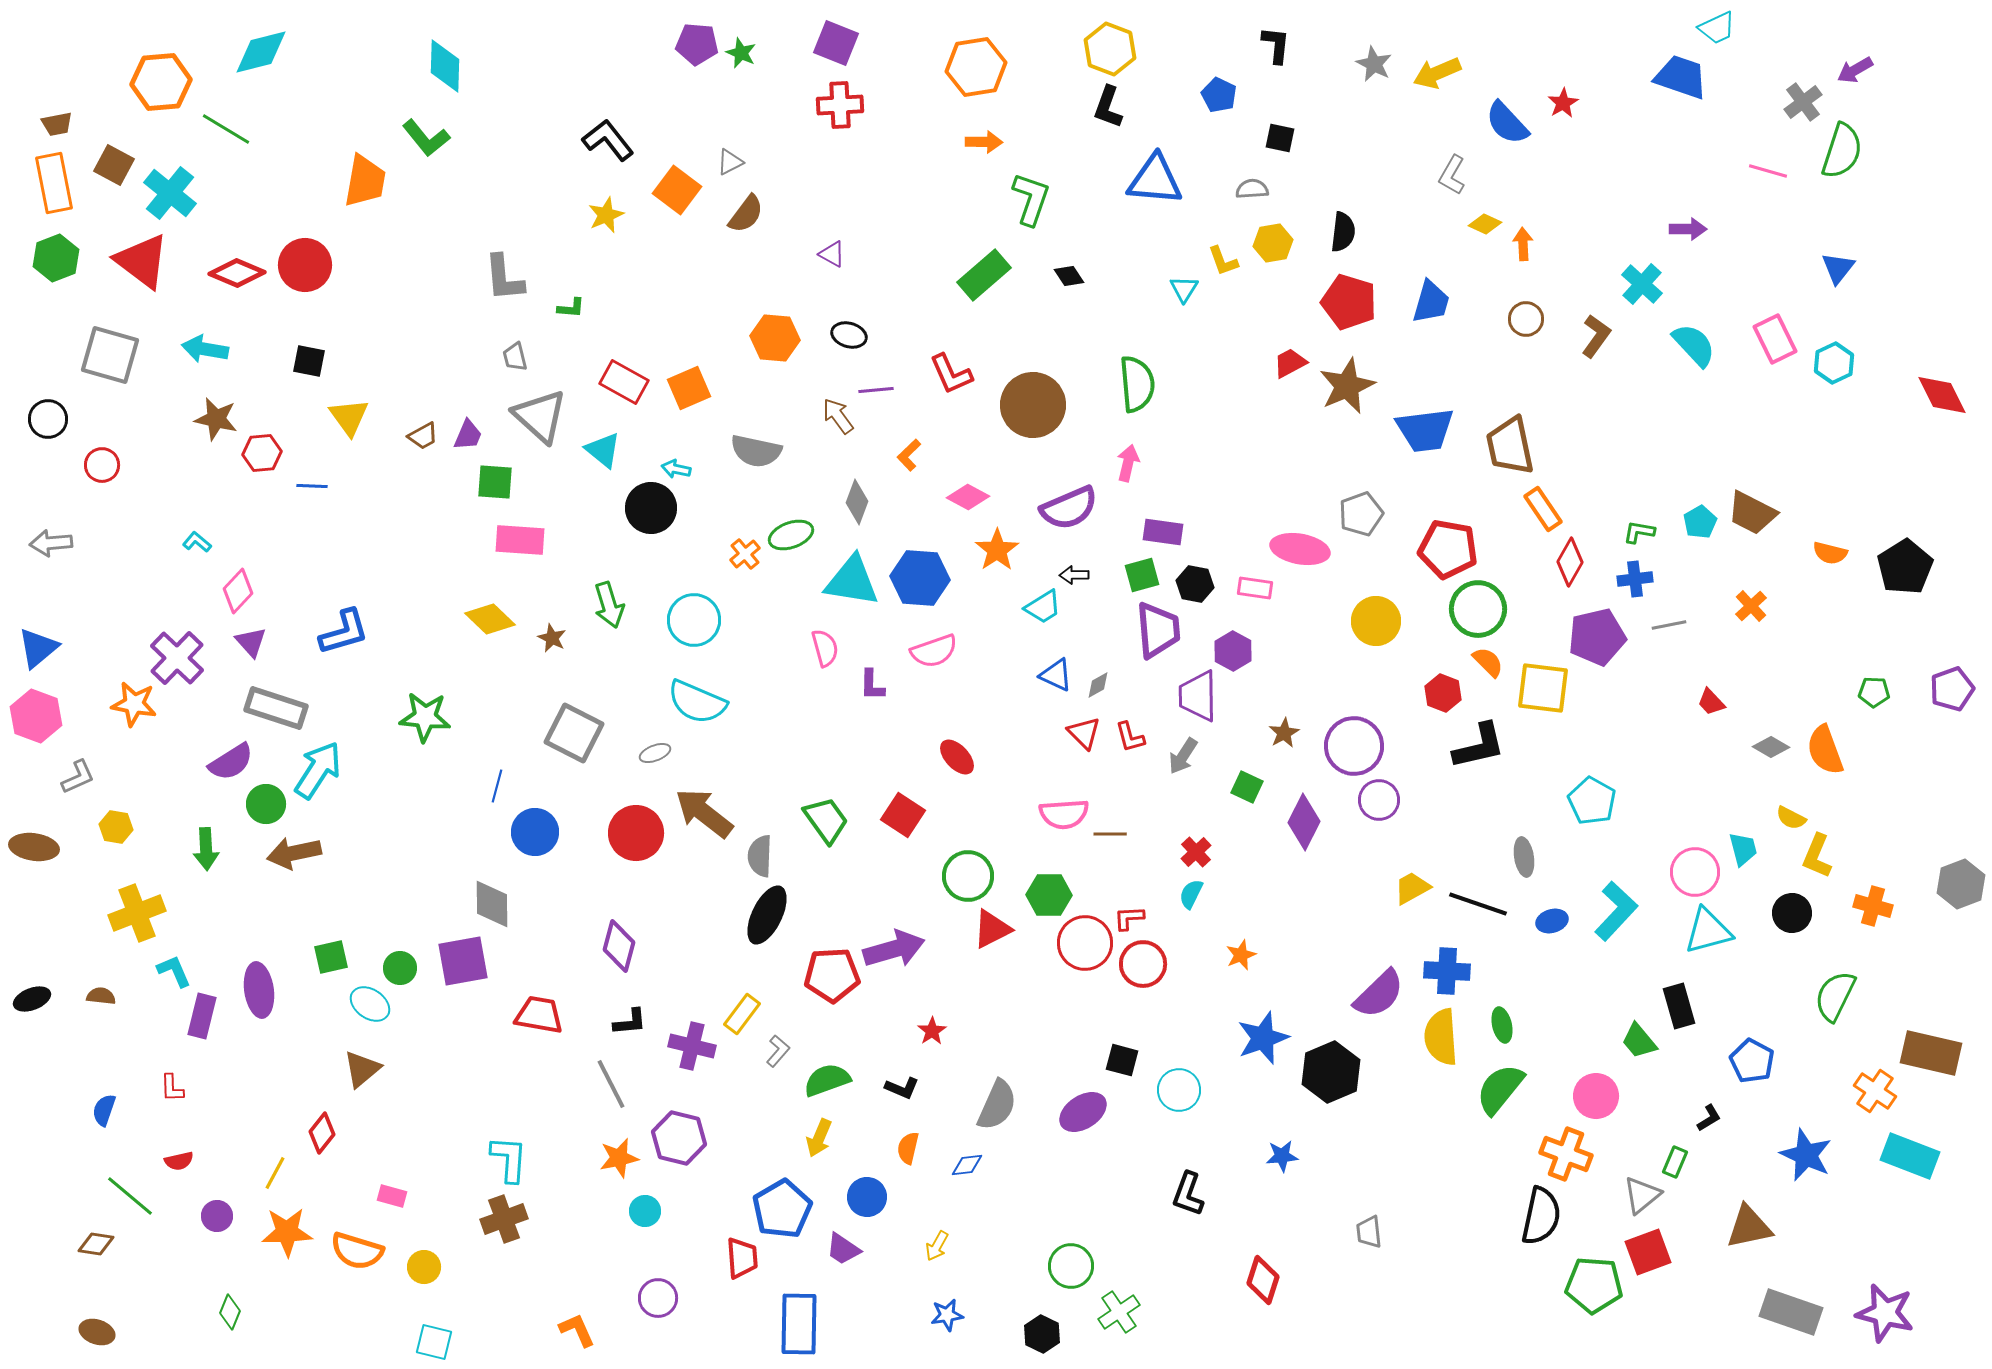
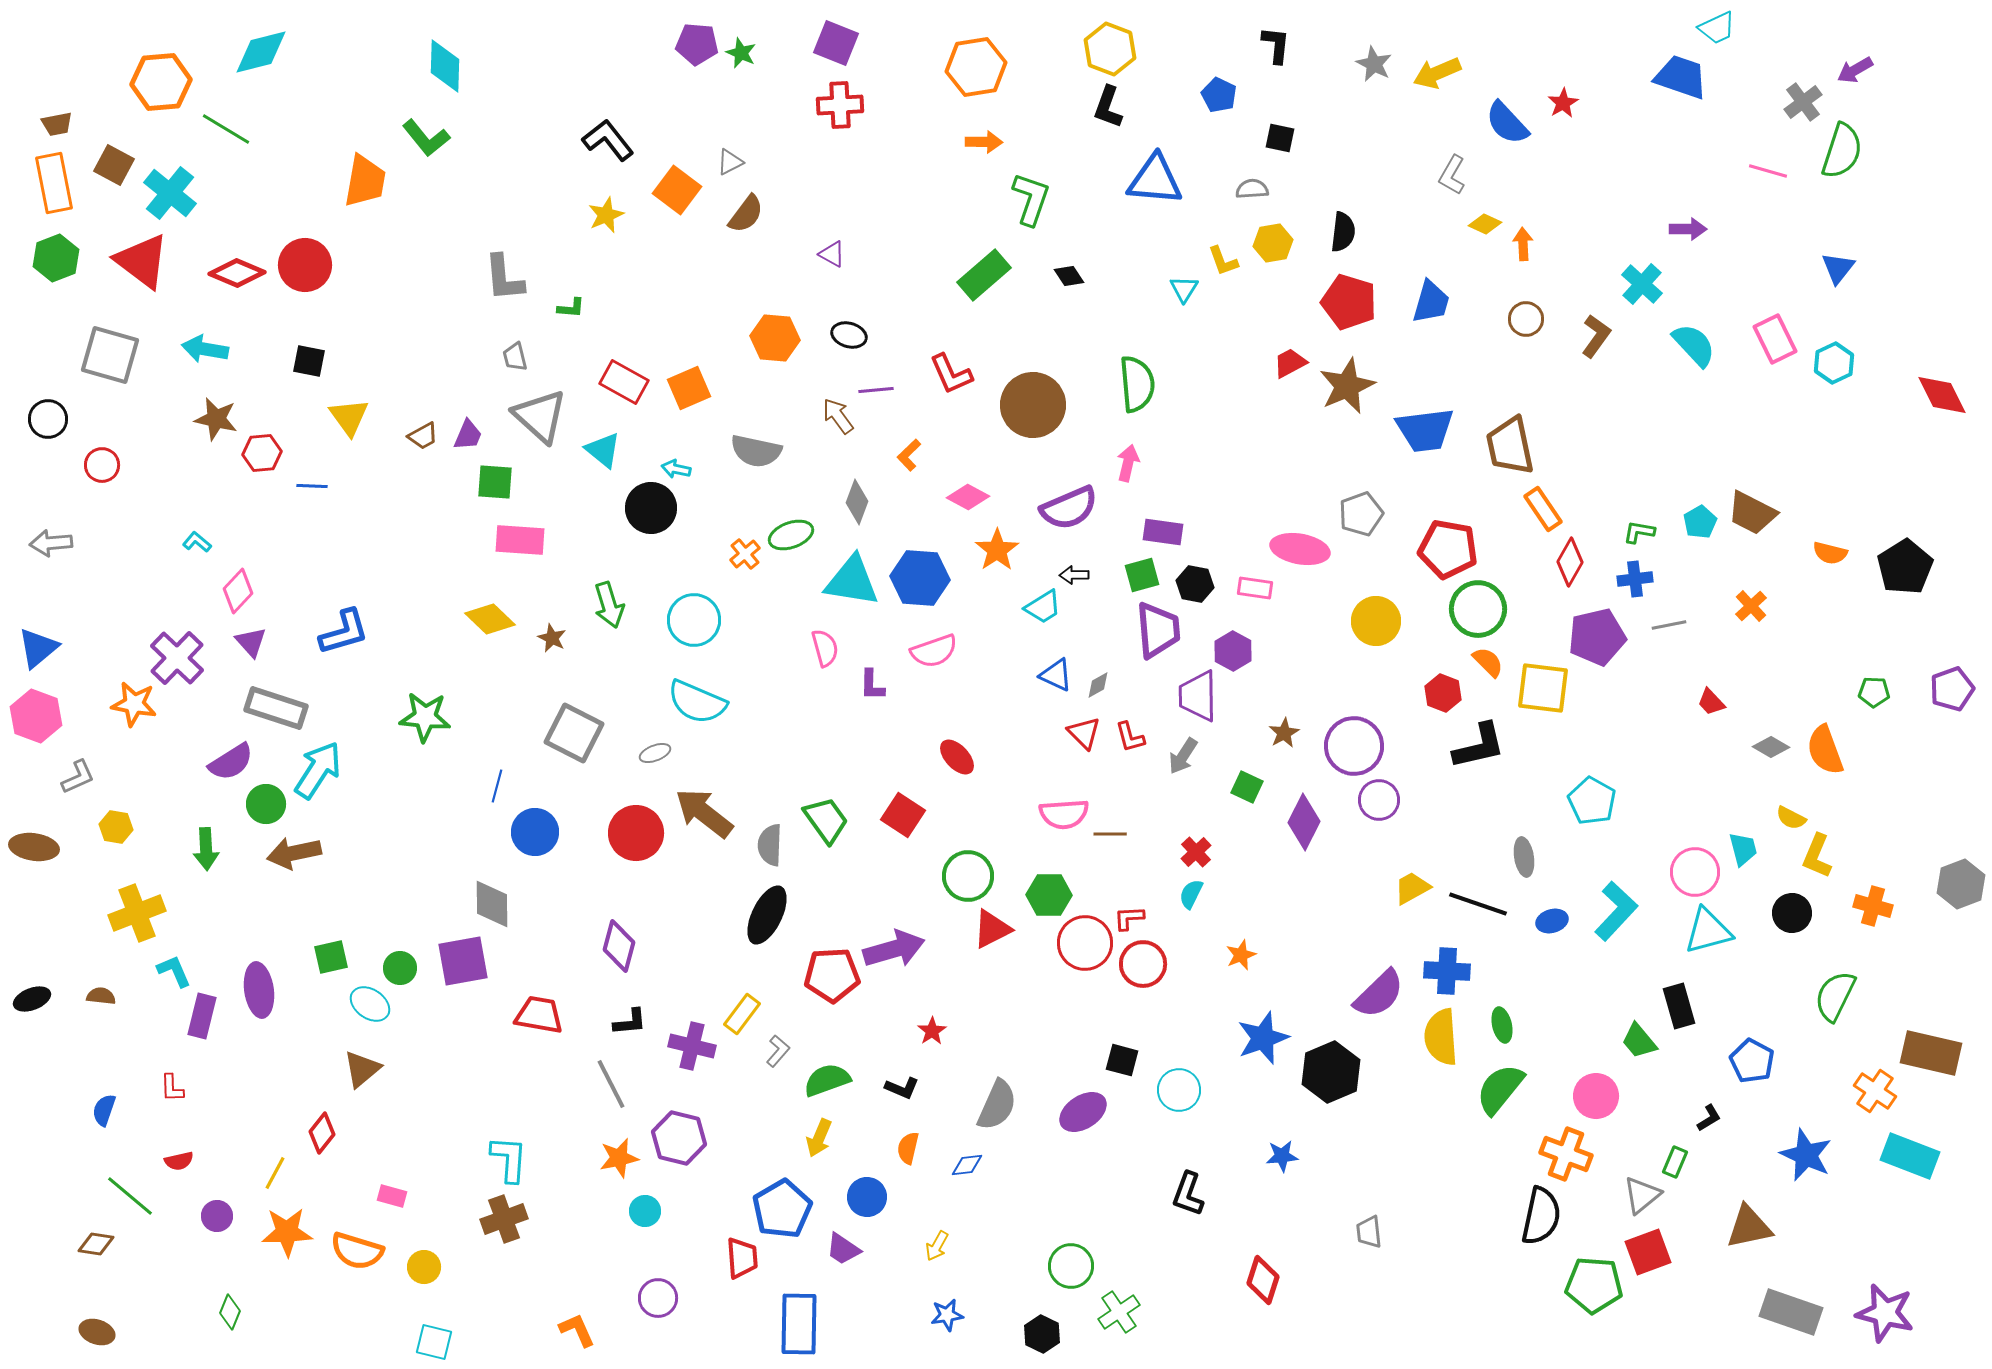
gray semicircle at (760, 856): moved 10 px right, 11 px up
